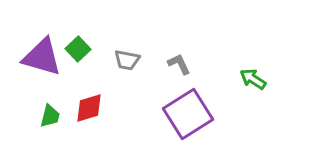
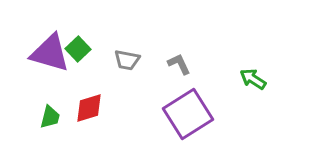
purple triangle: moved 8 px right, 4 px up
green trapezoid: moved 1 px down
